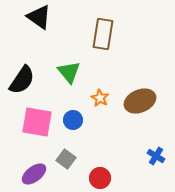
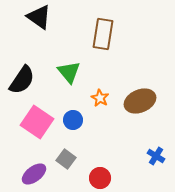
pink square: rotated 24 degrees clockwise
